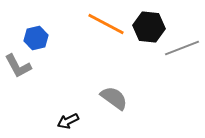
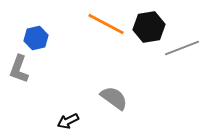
black hexagon: rotated 16 degrees counterclockwise
gray L-shape: moved 1 px right, 3 px down; rotated 48 degrees clockwise
